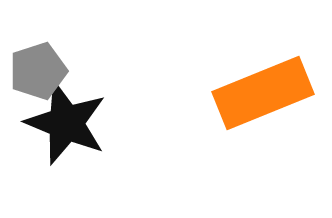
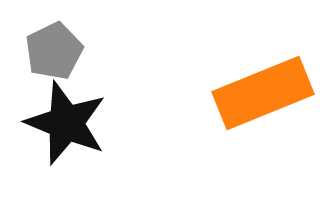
gray pentagon: moved 16 px right, 20 px up; rotated 8 degrees counterclockwise
